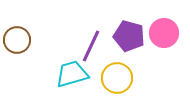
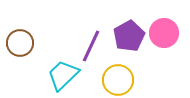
purple pentagon: rotated 28 degrees clockwise
brown circle: moved 3 px right, 3 px down
cyan trapezoid: moved 9 px left, 1 px down; rotated 28 degrees counterclockwise
yellow circle: moved 1 px right, 2 px down
